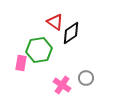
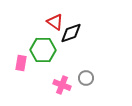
black diamond: rotated 15 degrees clockwise
green hexagon: moved 4 px right; rotated 10 degrees clockwise
pink cross: rotated 12 degrees counterclockwise
